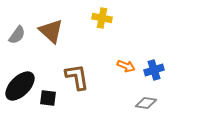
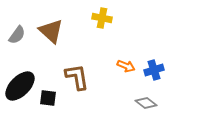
gray diamond: rotated 30 degrees clockwise
